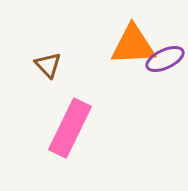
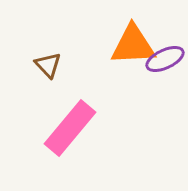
pink rectangle: rotated 14 degrees clockwise
